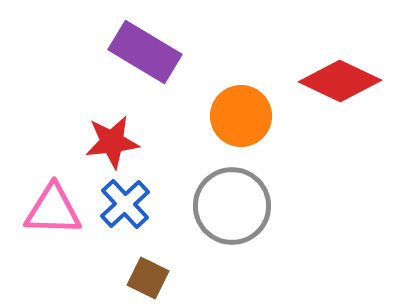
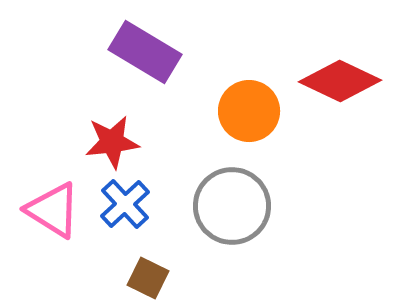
orange circle: moved 8 px right, 5 px up
pink triangle: rotated 30 degrees clockwise
